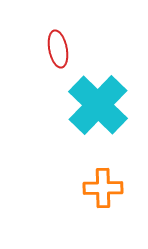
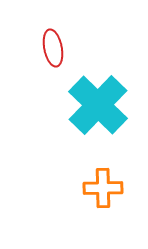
red ellipse: moved 5 px left, 1 px up
